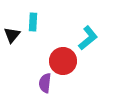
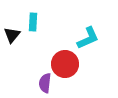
cyan L-shape: rotated 15 degrees clockwise
red circle: moved 2 px right, 3 px down
